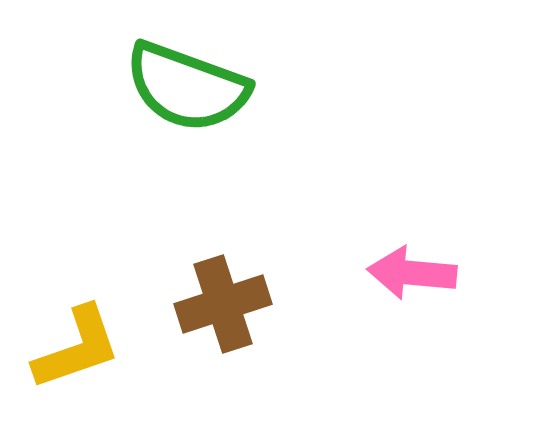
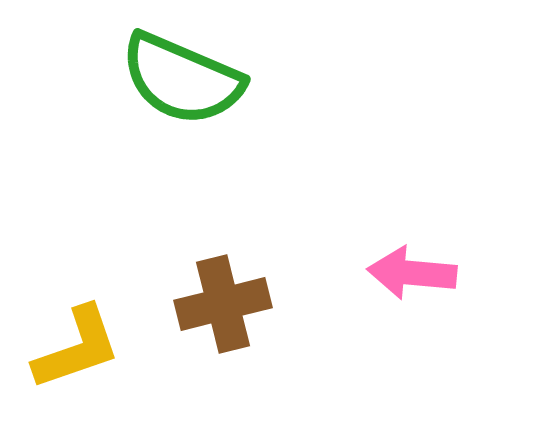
green semicircle: moved 5 px left, 8 px up; rotated 3 degrees clockwise
brown cross: rotated 4 degrees clockwise
